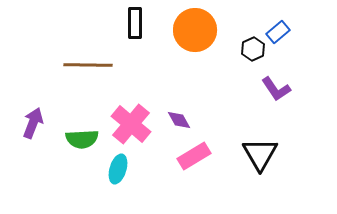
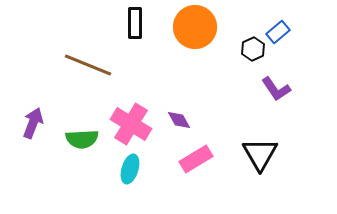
orange circle: moved 3 px up
brown line: rotated 21 degrees clockwise
pink cross: rotated 9 degrees counterclockwise
pink rectangle: moved 2 px right, 3 px down
cyan ellipse: moved 12 px right
